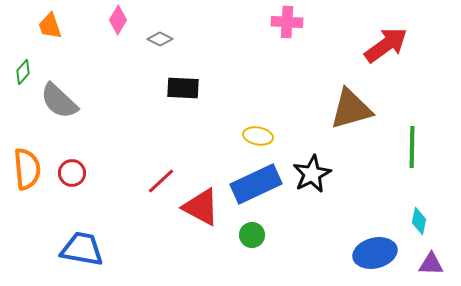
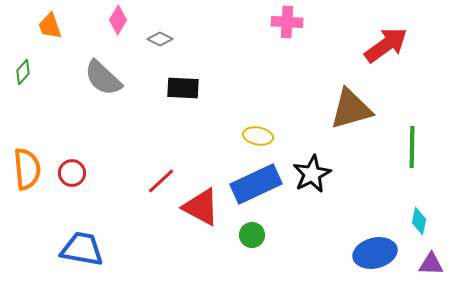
gray semicircle: moved 44 px right, 23 px up
